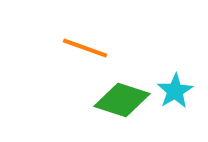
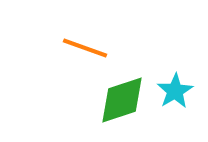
green diamond: rotated 36 degrees counterclockwise
